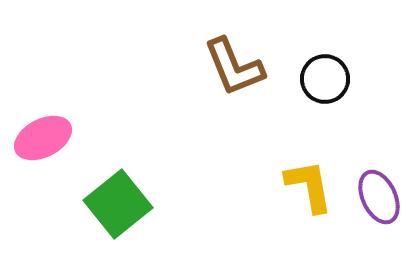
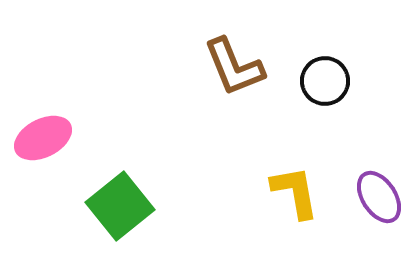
black circle: moved 2 px down
yellow L-shape: moved 14 px left, 6 px down
purple ellipse: rotated 8 degrees counterclockwise
green square: moved 2 px right, 2 px down
